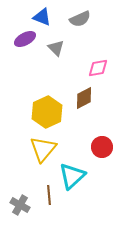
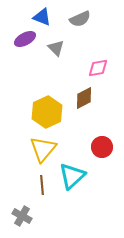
brown line: moved 7 px left, 10 px up
gray cross: moved 2 px right, 11 px down
